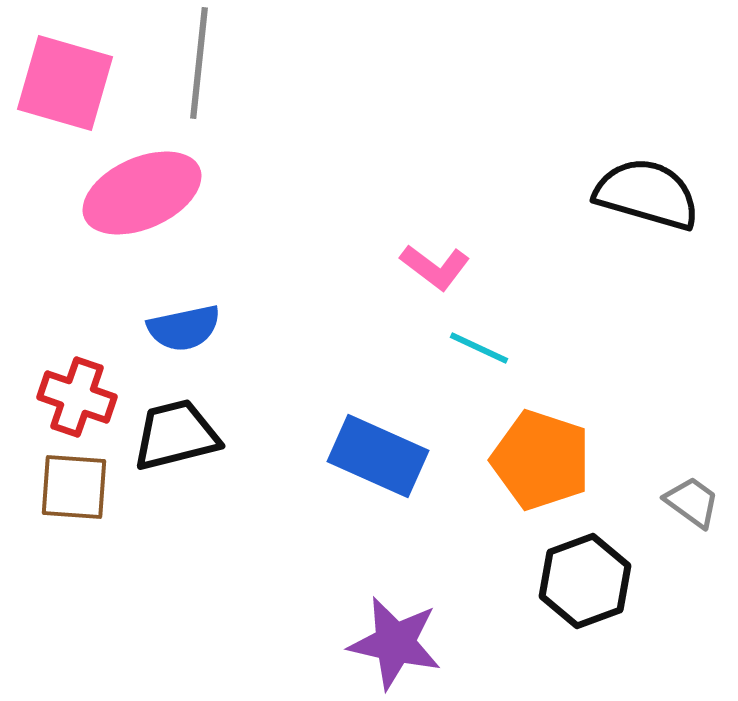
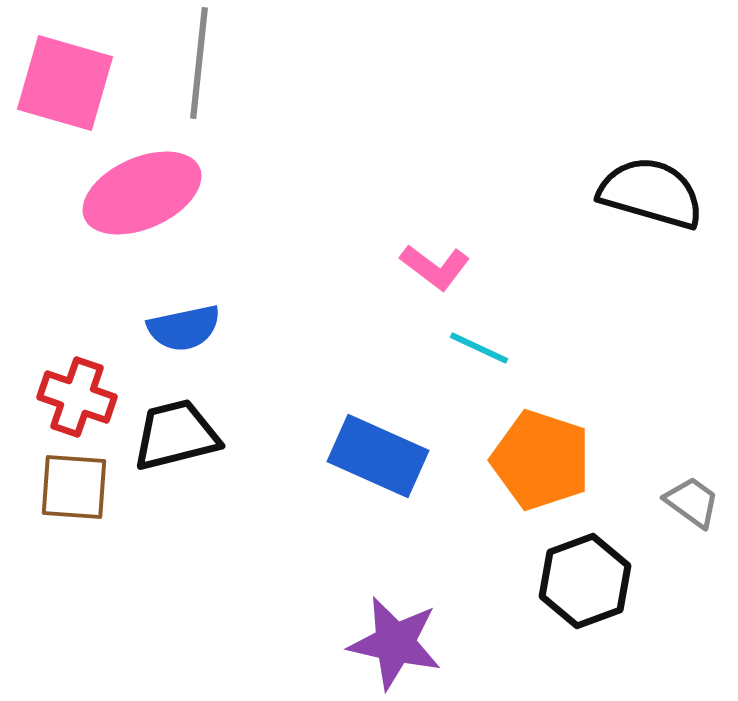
black semicircle: moved 4 px right, 1 px up
